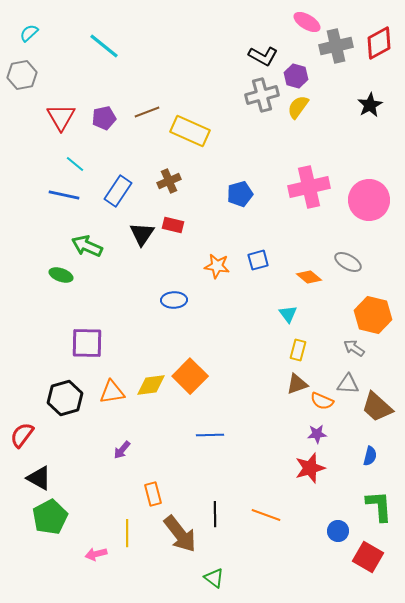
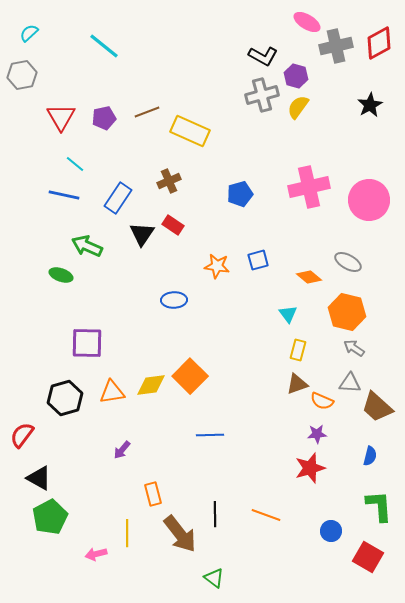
blue rectangle at (118, 191): moved 7 px down
red rectangle at (173, 225): rotated 20 degrees clockwise
orange hexagon at (373, 315): moved 26 px left, 3 px up
gray triangle at (348, 384): moved 2 px right, 1 px up
blue circle at (338, 531): moved 7 px left
